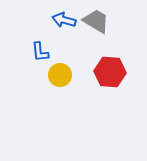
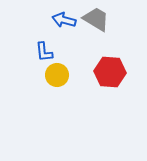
gray trapezoid: moved 2 px up
blue L-shape: moved 4 px right
yellow circle: moved 3 px left
